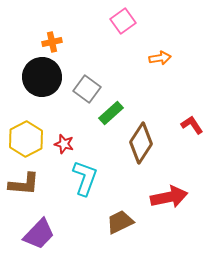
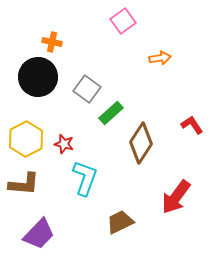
orange cross: rotated 24 degrees clockwise
black circle: moved 4 px left
red arrow: moved 7 px right; rotated 138 degrees clockwise
